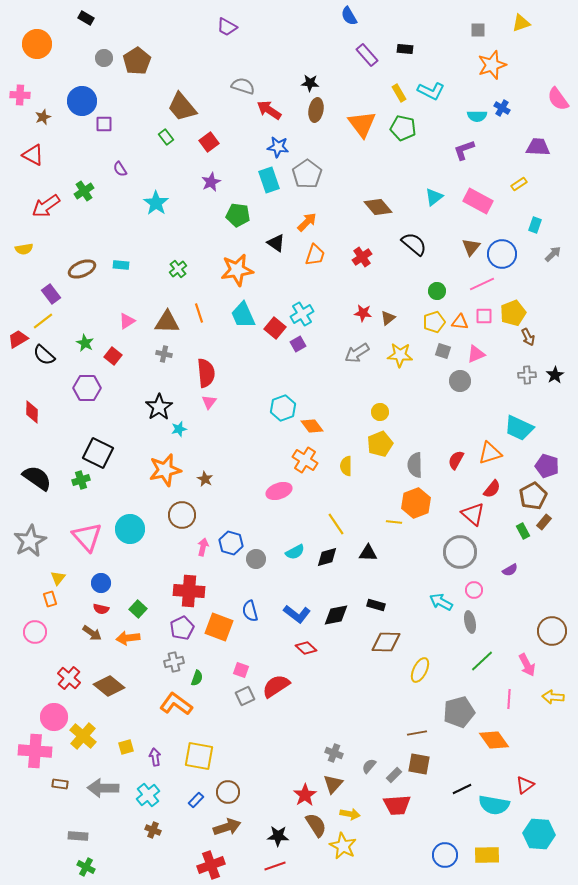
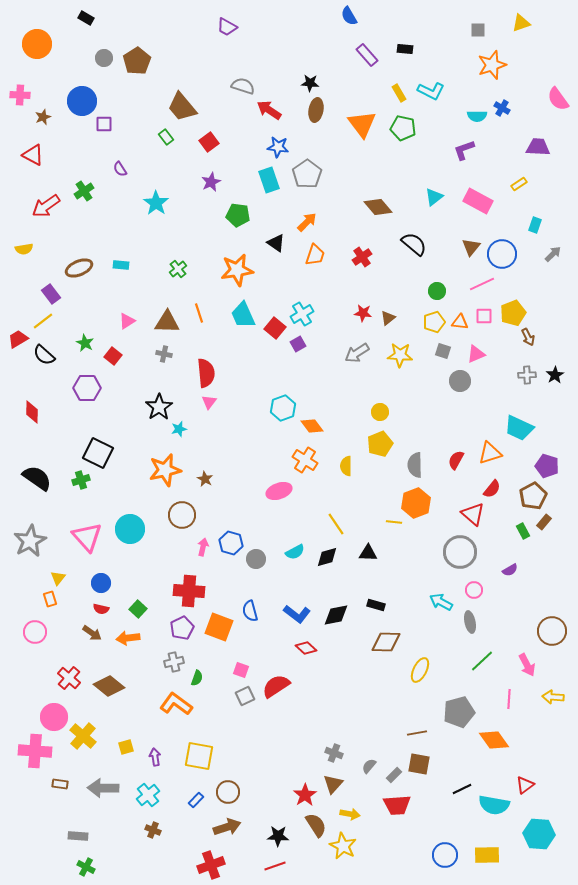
brown ellipse at (82, 269): moved 3 px left, 1 px up
